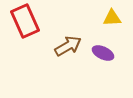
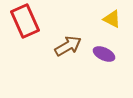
yellow triangle: moved 1 px down; rotated 30 degrees clockwise
purple ellipse: moved 1 px right, 1 px down
